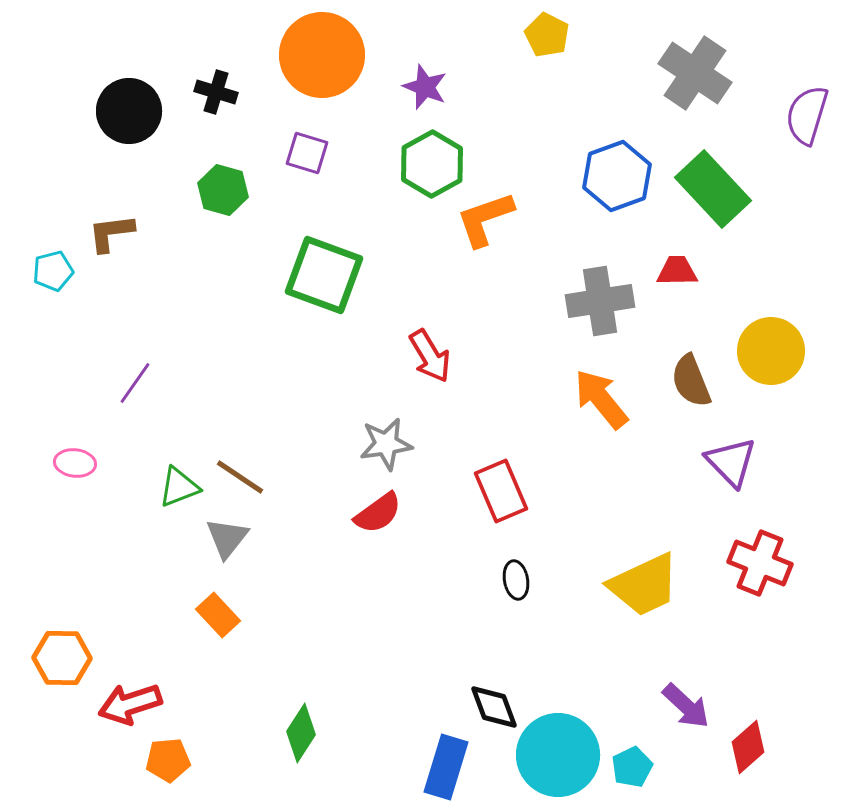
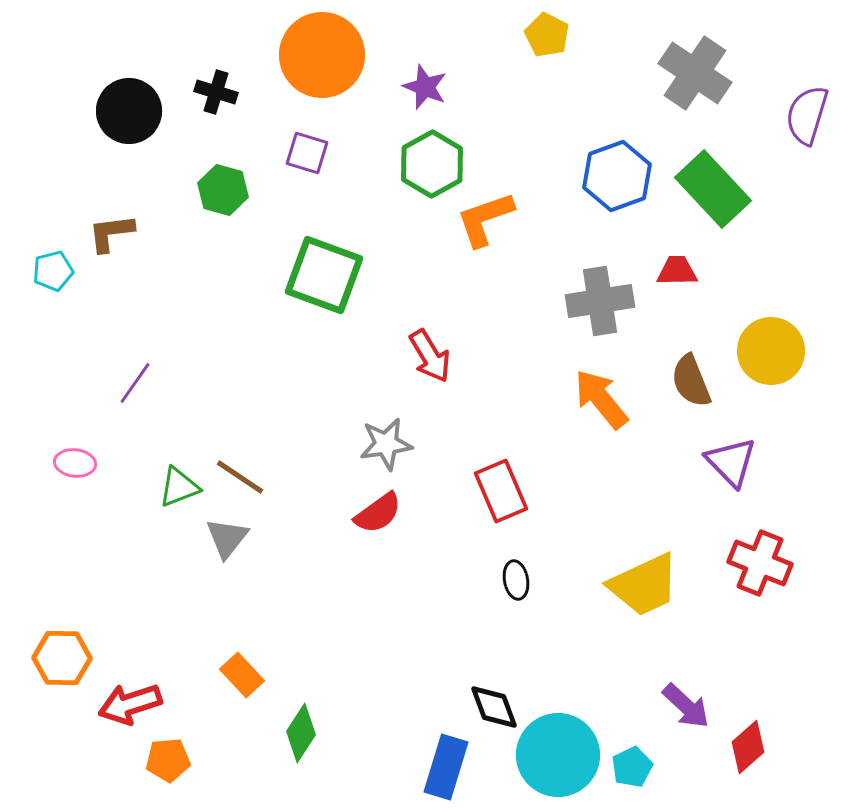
orange rectangle at (218, 615): moved 24 px right, 60 px down
